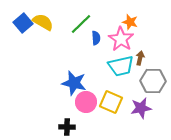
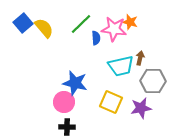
yellow semicircle: moved 1 px right, 6 px down; rotated 20 degrees clockwise
pink star: moved 7 px left, 10 px up; rotated 25 degrees counterclockwise
blue star: moved 1 px right
pink circle: moved 22 px left
